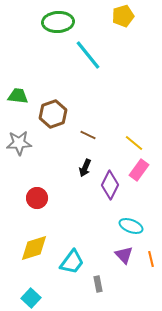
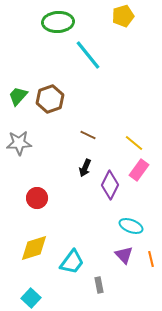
green trapezoid: rotated 55 degrees counterclockwise
brown hexagon: moved 3 px left, 15 px up
gray rectangle: moved 1 px right, 1 px down
